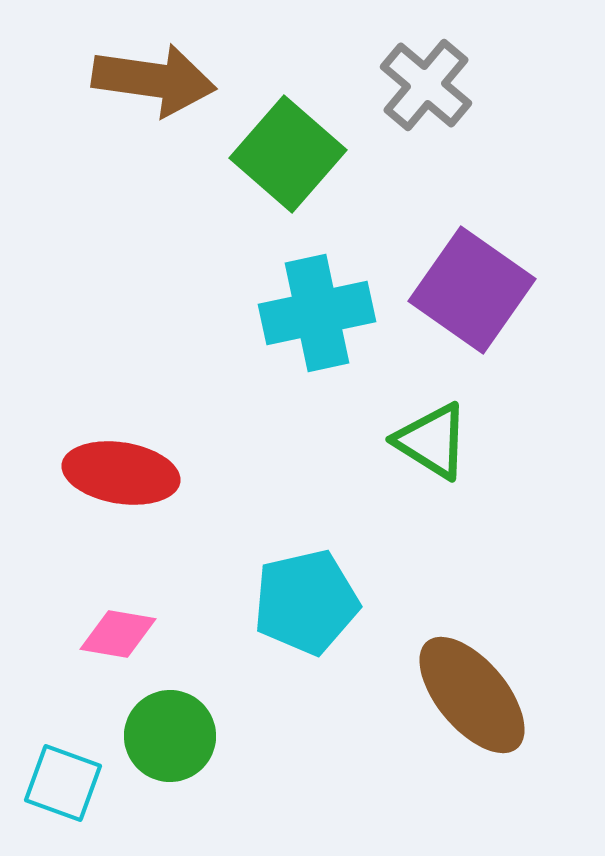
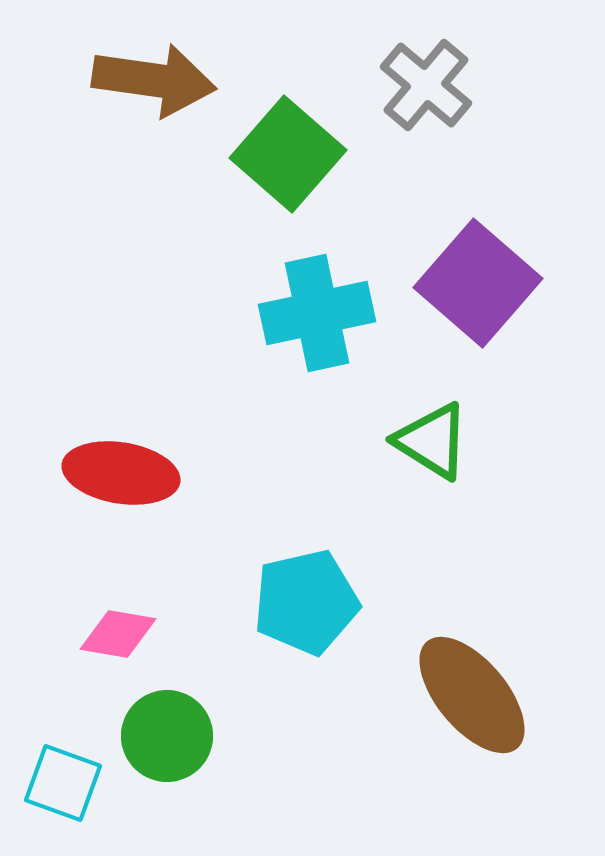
purple square: moved 6 px right, 7 px up; rotated 6 degrees clockwise
green circle: moved 3 px left
